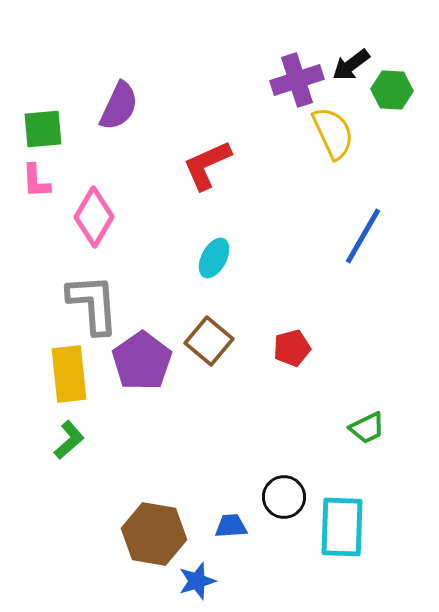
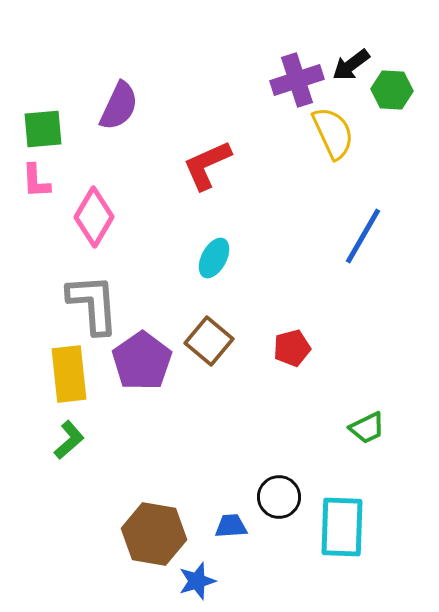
black circle: moved 5 px left
